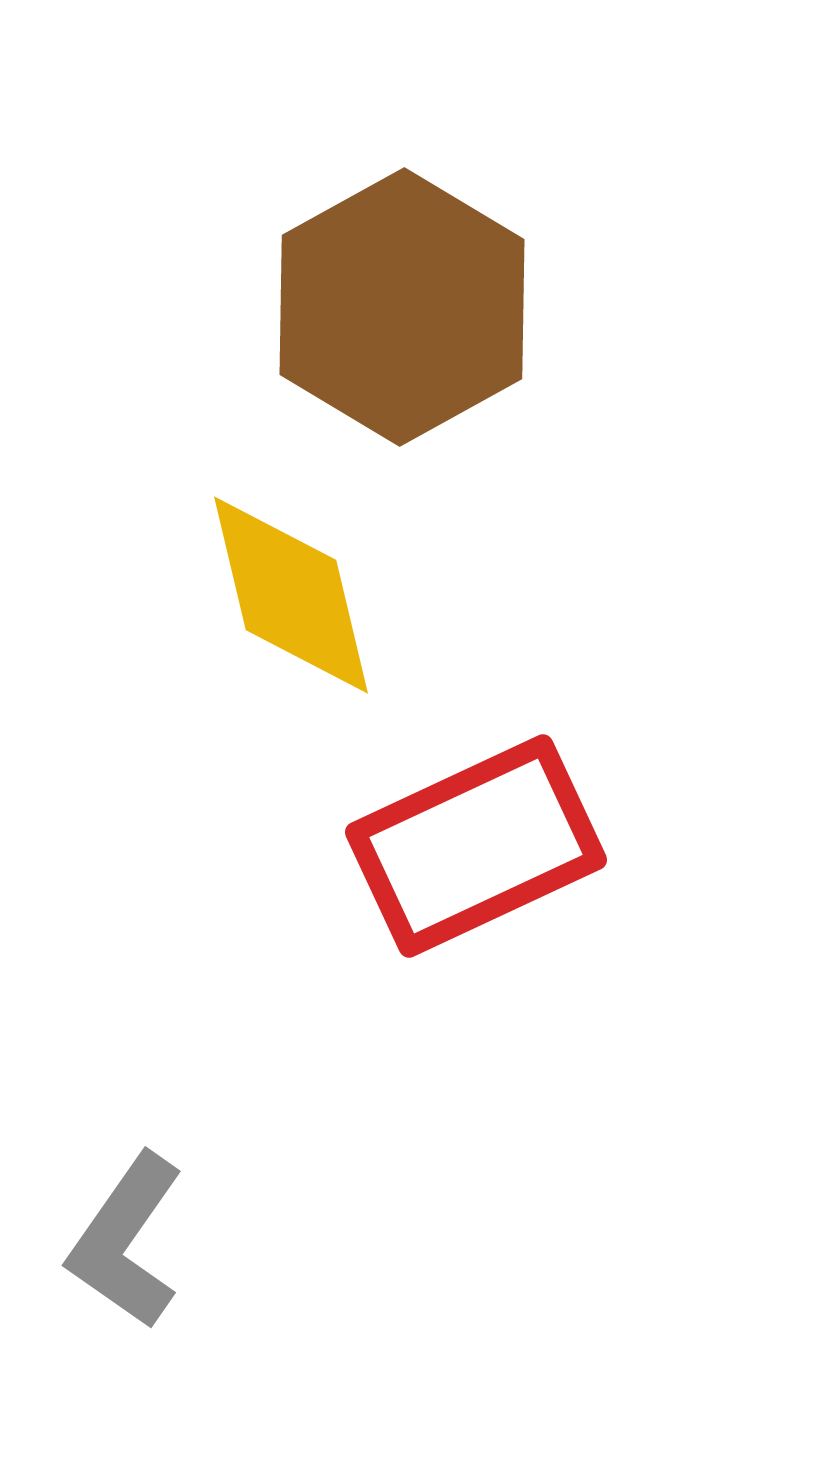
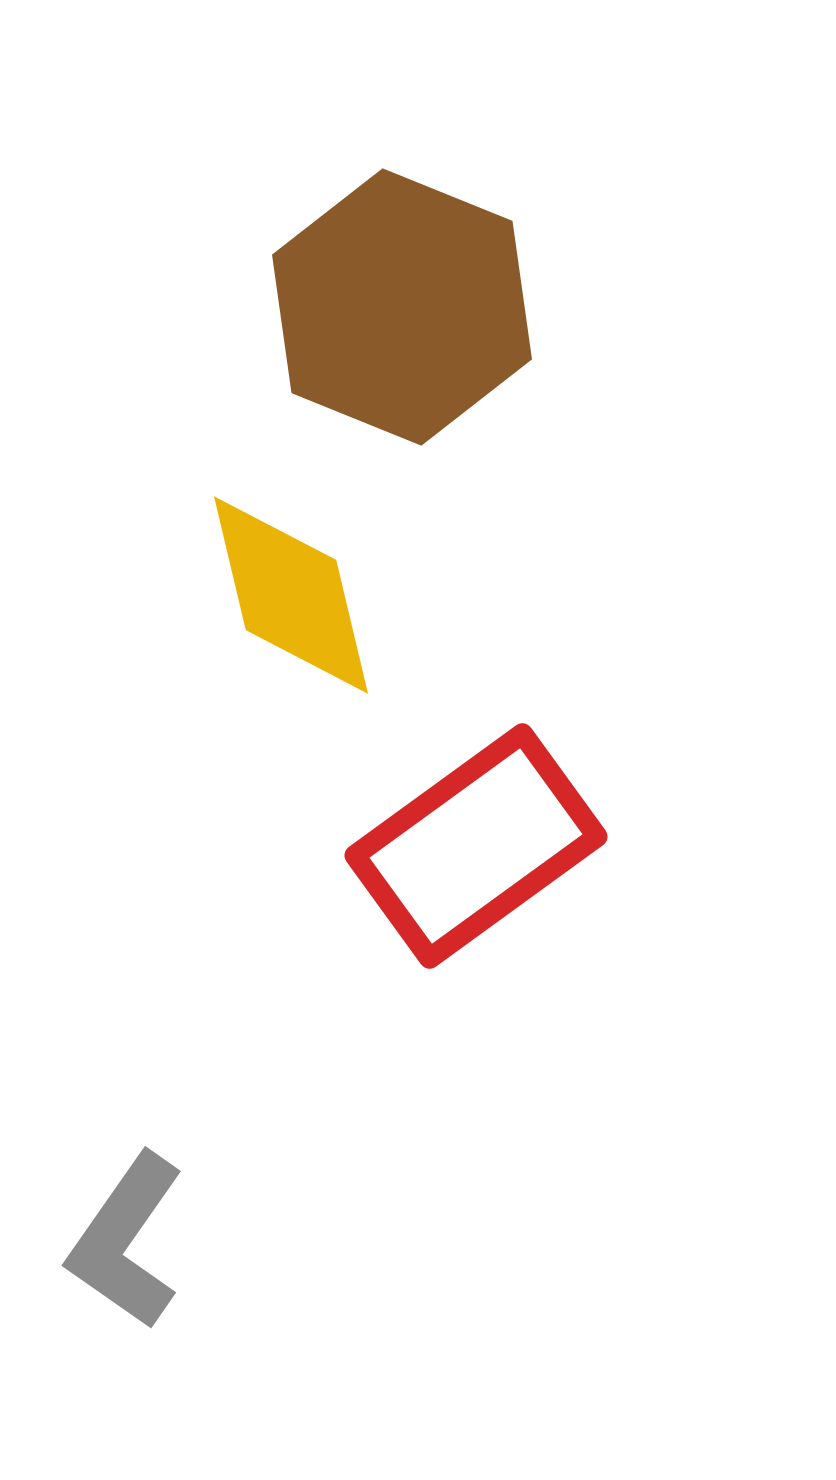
brown hexagon: rotated 9 degrees counterclockwise
red rectangle: rotated 11 degrees counterclockwise
